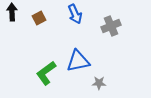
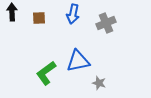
blue arrow: moved 2 px left; rotated 36 degrees clockwise
brown square: rotated 24 degrees clockwise
gray cross: moved 5 px left, 3 px up
gray star: rotated 16 degrees clockwise
